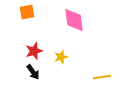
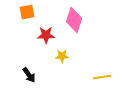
pink diamond: rotated 25 degrees clockwise
red star: moved 12 px right, 16 px up; rotated 18 degrees clockwise
yellow star: moved 1 px right, 1 px up; rotated 16 degrees clockwise
black arrow: moved 4 px left, 3 px down
